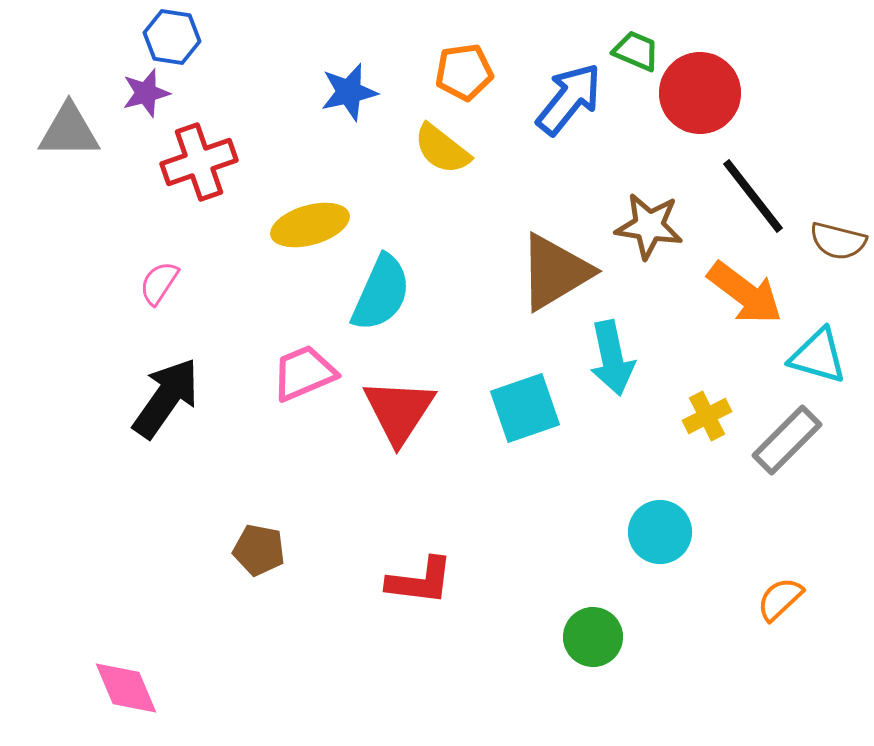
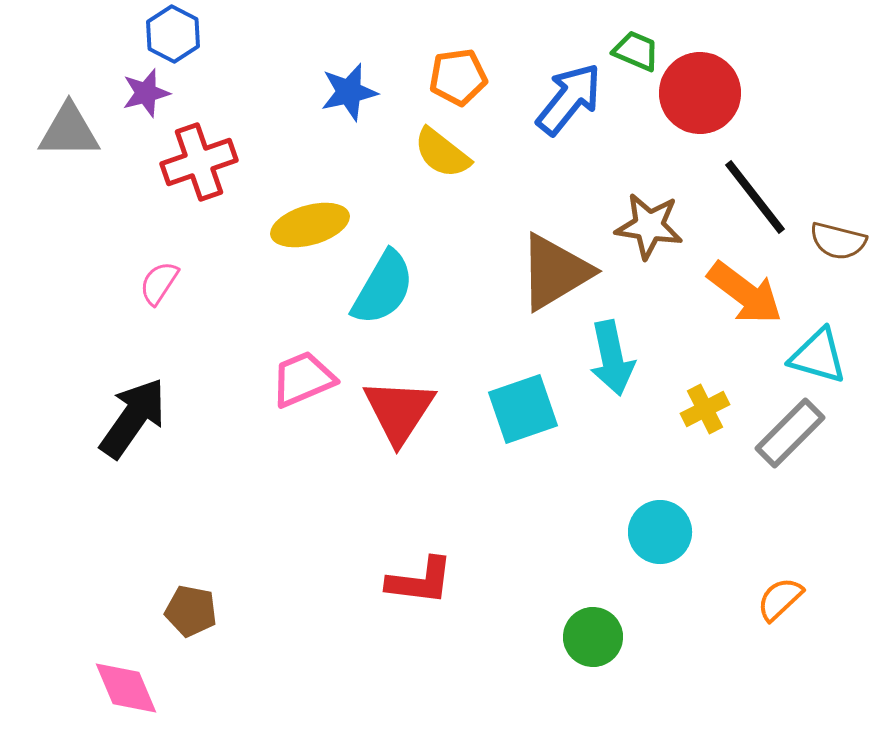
blue hexagon: moved 1 px right, 3 px up; rotated 18 degrees clockwise
orange pentagon: moved 6 px left, 5 px down
yellow semicircle: moved 4 px down
black line: moved 2 px right, 1 px down
cyan semicircle: moved 2 px right, 5 px up; rotated 6 degrees clockwise
pink trapezoid: moved 1 px left, 6 px down
black arrow: moved 33 px left, 20 px down
cyan square: moved 2 px left, 1 px down
yellow cross: moved 2 px left, 7 px up
gray rectangle: moved 3 px right, 7 px up
brown pentagon: moved 68 px left, 61 px down
